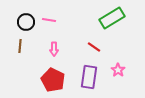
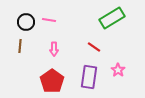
red pentagon: moved 1 px left, 1 px down; rotated 10 degrees clockwise
